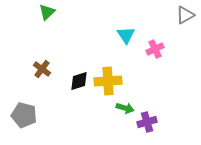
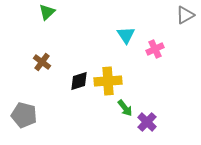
brown cross: moved 7 px up
green arrow: rotated 36 degrees clockwise
purple cross: rotated 30 degrees counterclockwise
